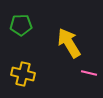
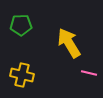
yellow cross: moved 1 px left, 1 px down
